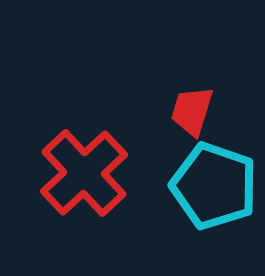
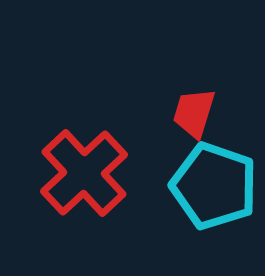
red trapezoid: moved 2 px right, 2 px down
